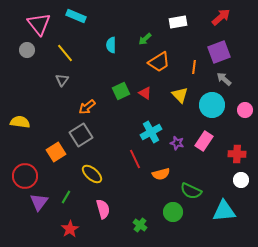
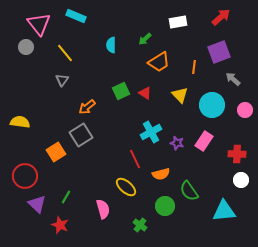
gray circle: moved 1 px left, 3 px up
gray arrow: moved 9 px right
yellow ellipse: moved 34 px right, 13 px down
green semicircle: moved 2 px left; rotated 30 degrees clockwise
purple triangle: moved 2 px left, 2 px down; rotated 24 degrees counterclockwise
green circle: moved 8 px left, 6 px up
red star: moved 10 px left, 4 px up; rotated 18 degrees counterclockwise
